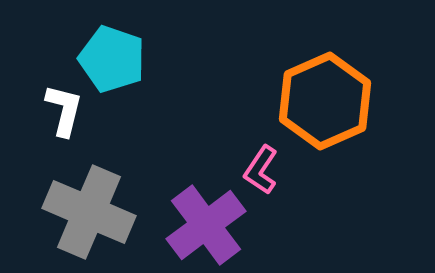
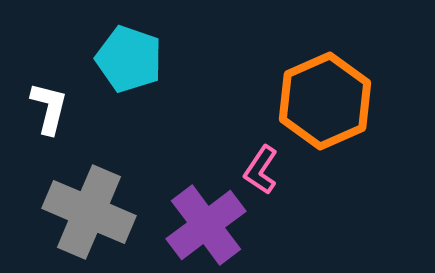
cyan pentagon: moved 17 px right
white L-shape: moved 15 px left, 2 px up
